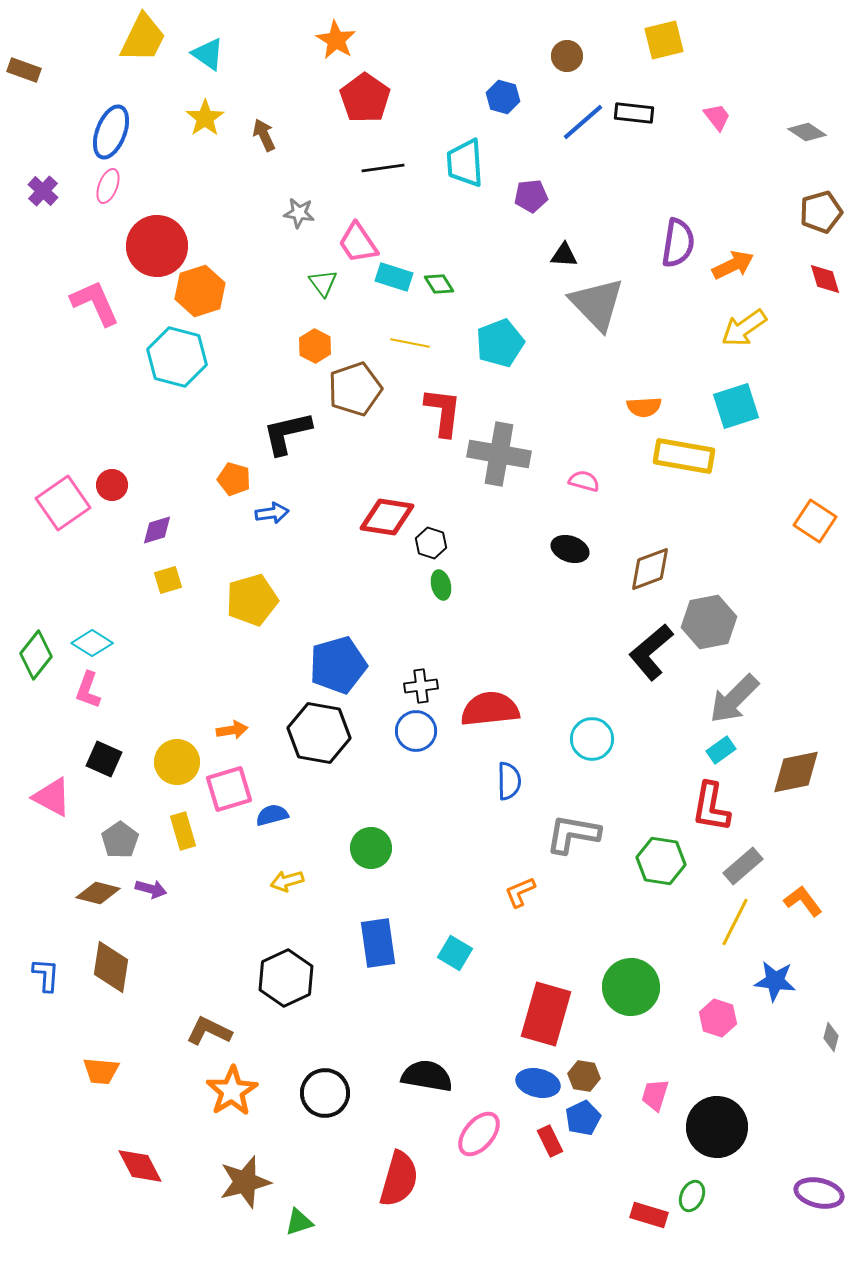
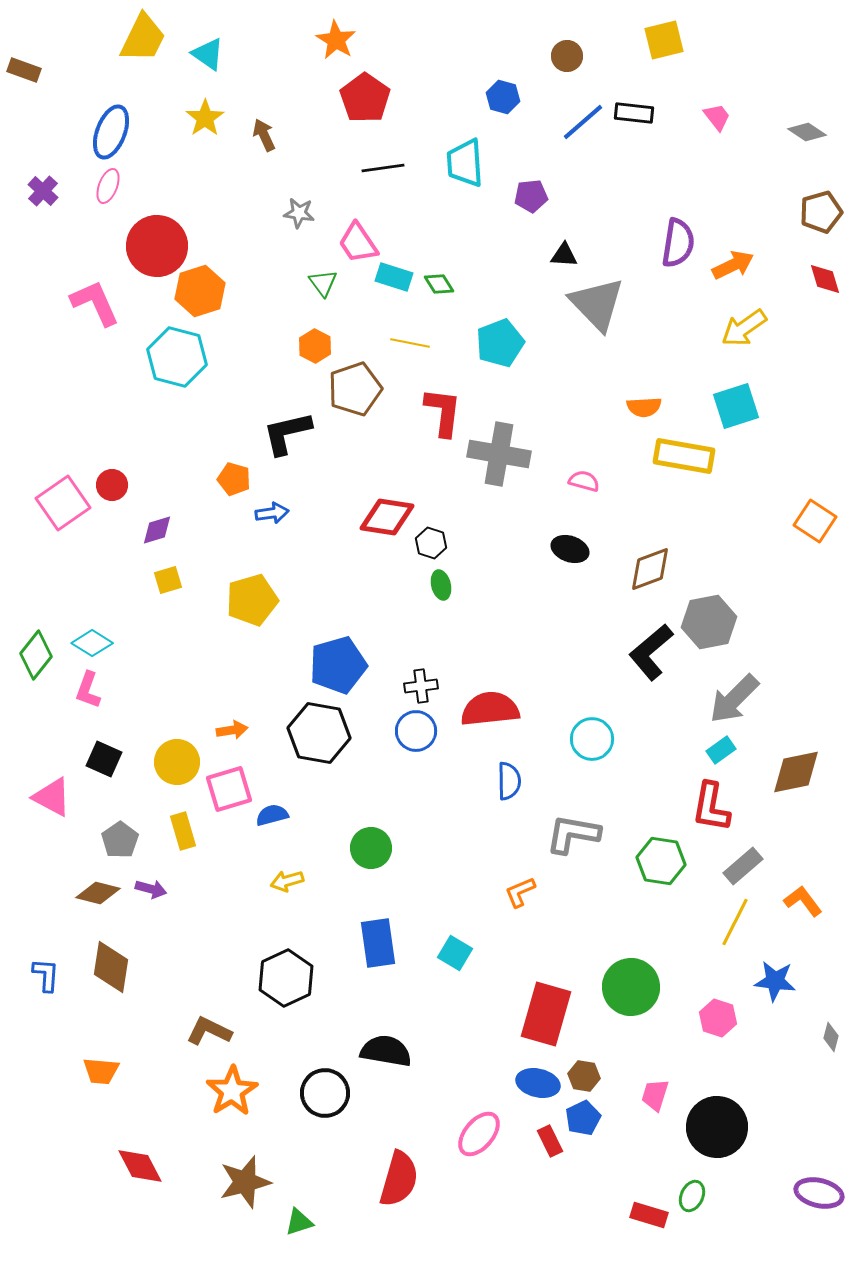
black semicircle at (427, 1076): moved 41 px left, 25 px up
